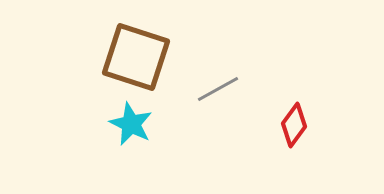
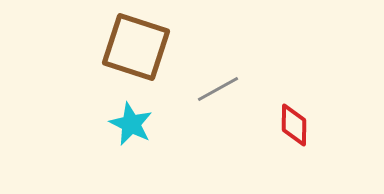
brown square: moved 10 px up
red diamond: rotated 36 degrees counterclockwise
